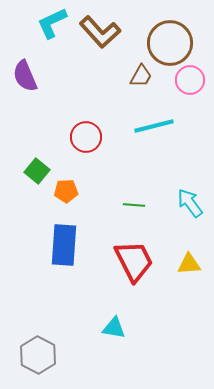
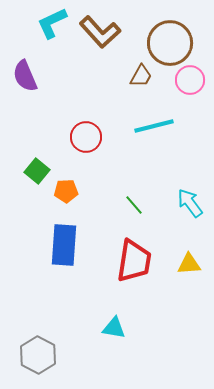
green line: rotated 45 degrees clockwise
red trapezoid: rotated 36 degrees clockwise
